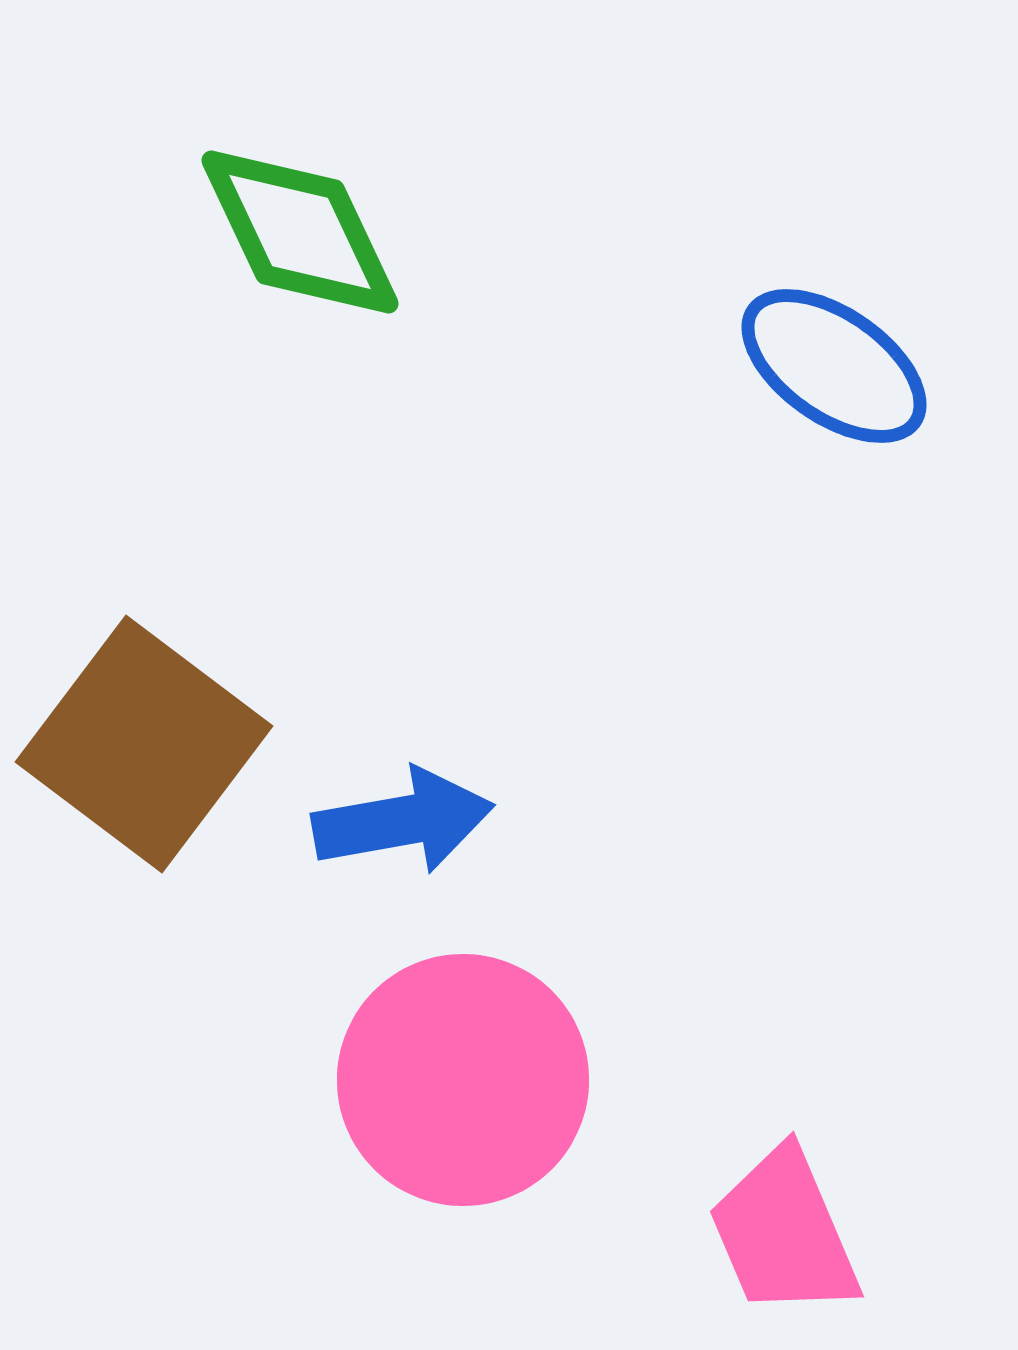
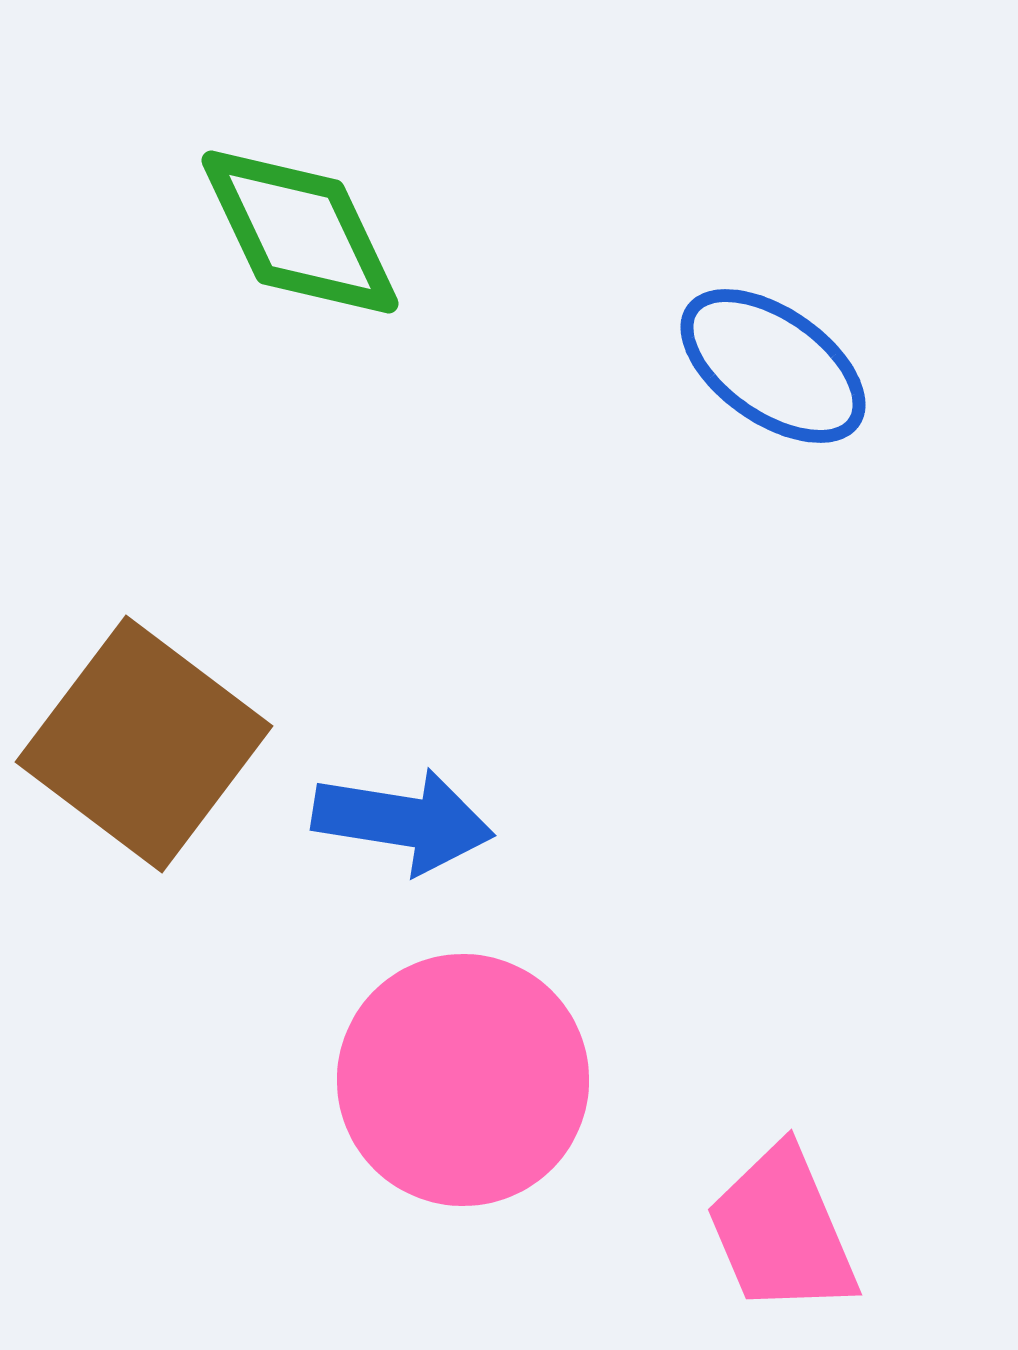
blue ellipse: moved 61 px left
blue arrow: rotated 19 degrees clockwise
pink trapezoid: moved 2 px left, 2 px up
